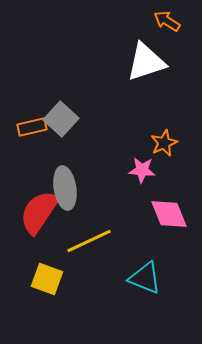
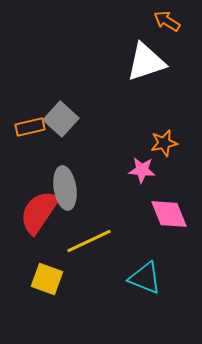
orange rectangle: moved 2 px left
orange star: rotated 12 degrees clockwise
